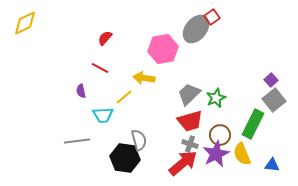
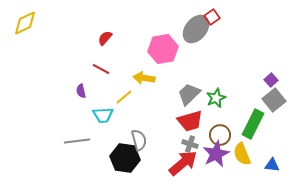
red line: moved 1 px right, 1 px down
